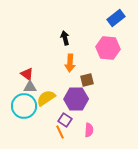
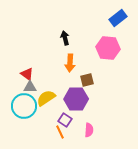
blue rectangle: moved 2 px right
